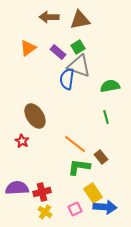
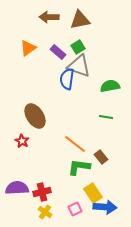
green line: rotated 64 degrees counterclockwise
